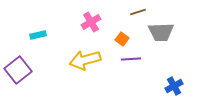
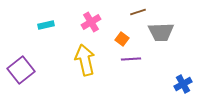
cyan rectangle: moved 8 px right, 10 px up
yellow arrow: rotated 92 degrees clockwise
purple square: moved 3 px right
blue cross: moved 9 px right, 2 px up
